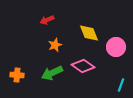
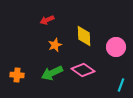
yellow diamond: moved 5 px left, 3 px down; rotated 20 degrees clockwise
pink diamond: moved 4 px down
